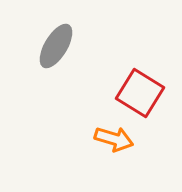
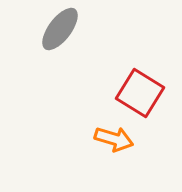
gray ellipse: moved 4 px right, 17 px up; rotated 6 degrees clockwise
